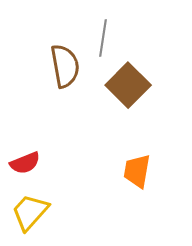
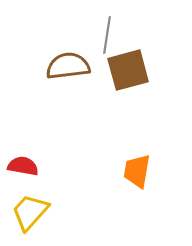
gray line: moved 4 px right, 3 px up
brown semicircle: moved 3 px right; rotated 87 degrees counterclockwise
brown square: moved 15 px up; rotated 30 degrees clockwise
red semicircle: moved 2 px left, 3 px down; rotated 148 degrees counterclockwise
